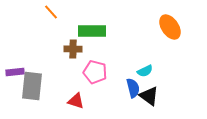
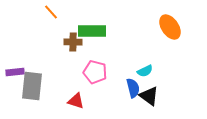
brown cross: moved 7 px up
